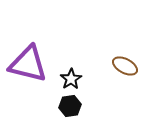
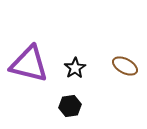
purple triangle: moved 1 px right
black star: moved 4 px right, 11 px up
